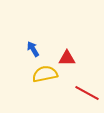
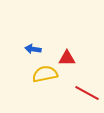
blue arrow: rotated 49 degrees counterclockwise
